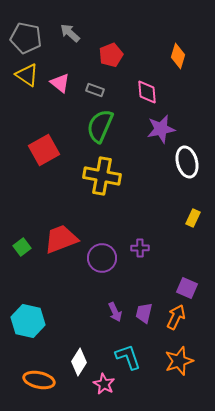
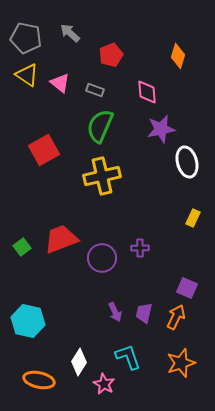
yellow cross: rotated 24 degrees counterclockwise
orange star: moved 2 px right, 2 px down
